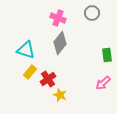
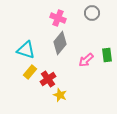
pink arrow: moved 17 px left, 23 px up
